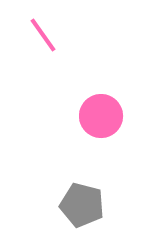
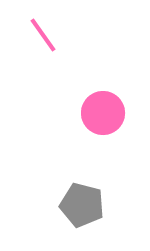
pink circle: moved 2 px right, 3 px up
